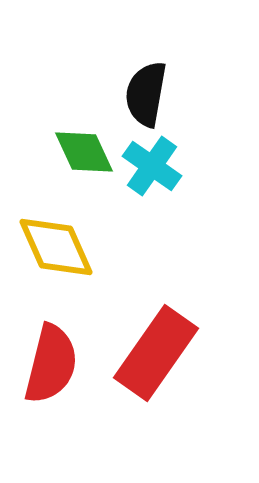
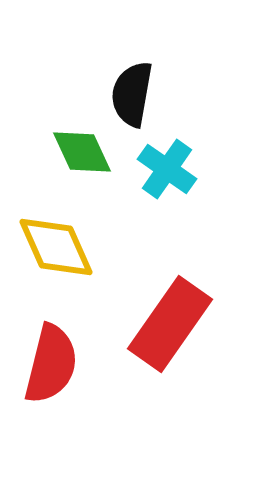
black semicircle: moved 14 px left
green diamond: moved 2 px left
cyan cross: moved 15 px right, 3 px down
red rectangle: moved 14 px right, 29 px up
